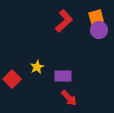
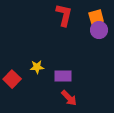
red L-shape: moved 6 px up; rotated 35 degrees counterclockwise
yellow star: rotated 24 degrees clockwise
